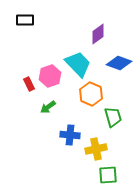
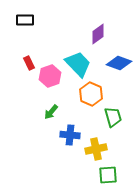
red rectangle: moved 21 px up
green arrow: moved 3 px right, 5 px down; rotated 14 degrees counterclockwise
